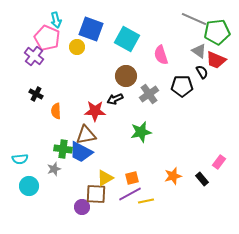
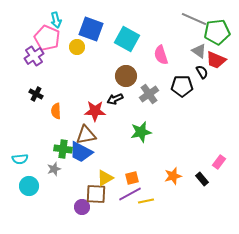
purple cross: rotated 18 degrees clockwise
